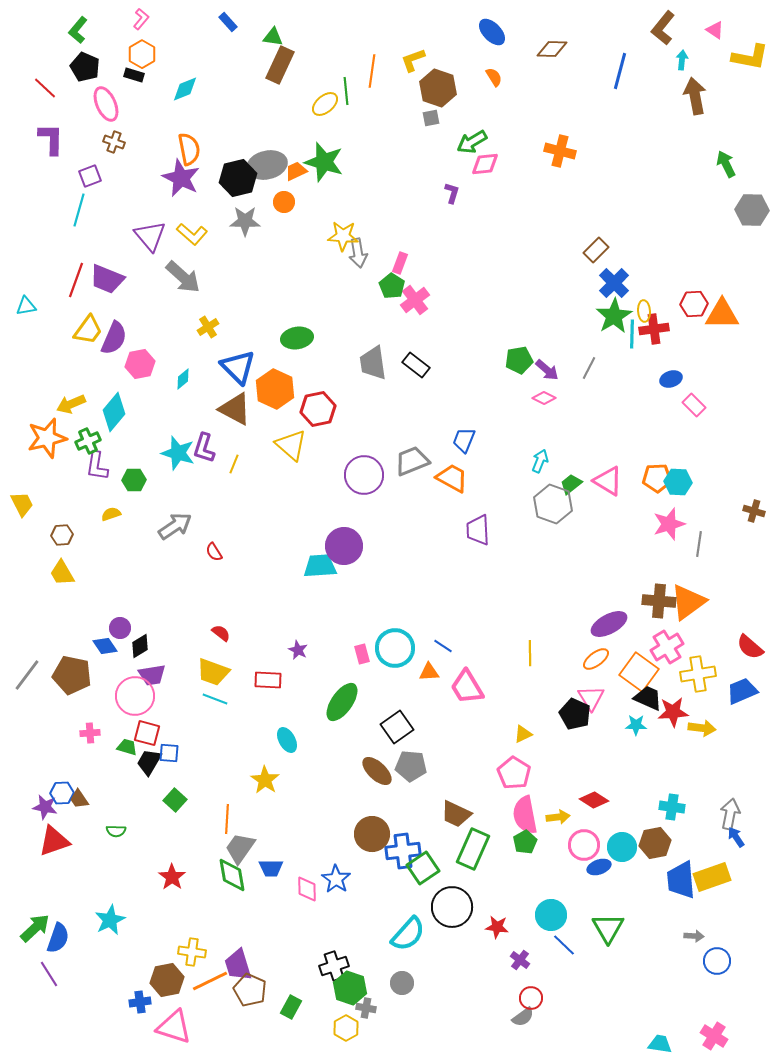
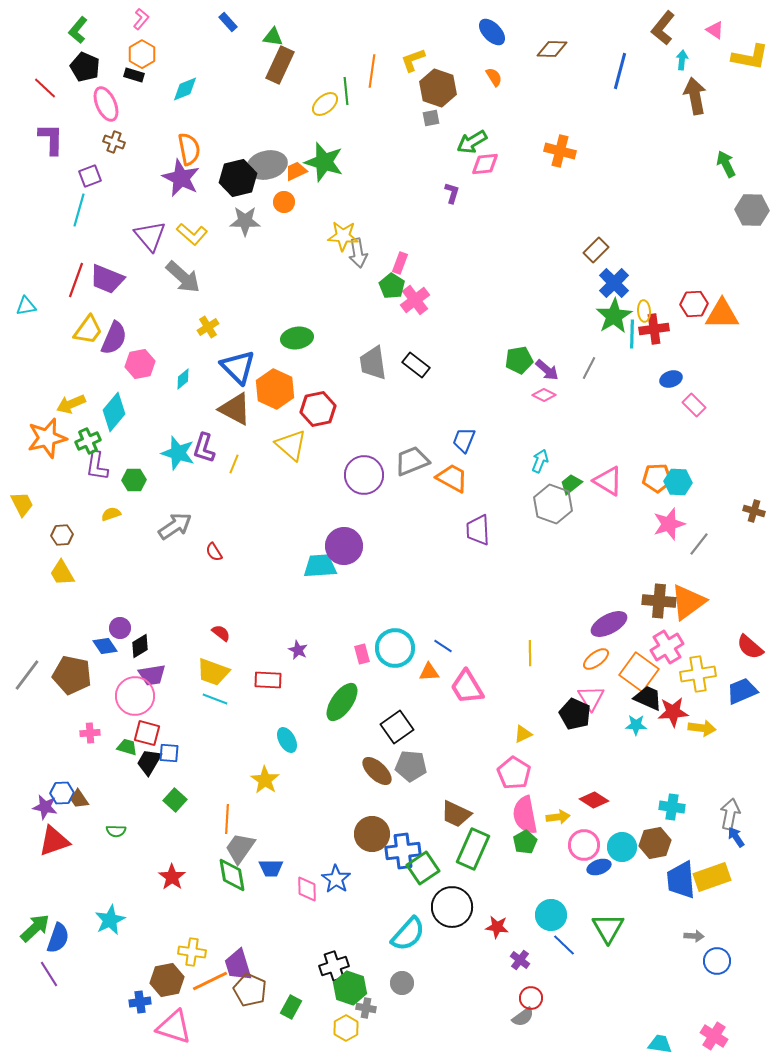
pink diamond at (544, 398): moved 3 px up
gray line at (699, 544): rotated 30 degrees clockwise
